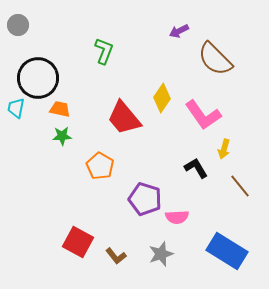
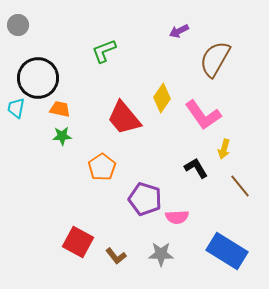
green L-shape: rotated 132 degrees counterclockwise
brown semicircle: rotated 75 degrees clockwise
orange pentagon: moved 2 px right, 1 px down; rotated 8 degrees clockwise
gray star: rotated 20 degrees clockwise
